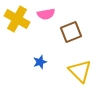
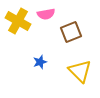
yellow cross: moved 1 px right, 2 px down
